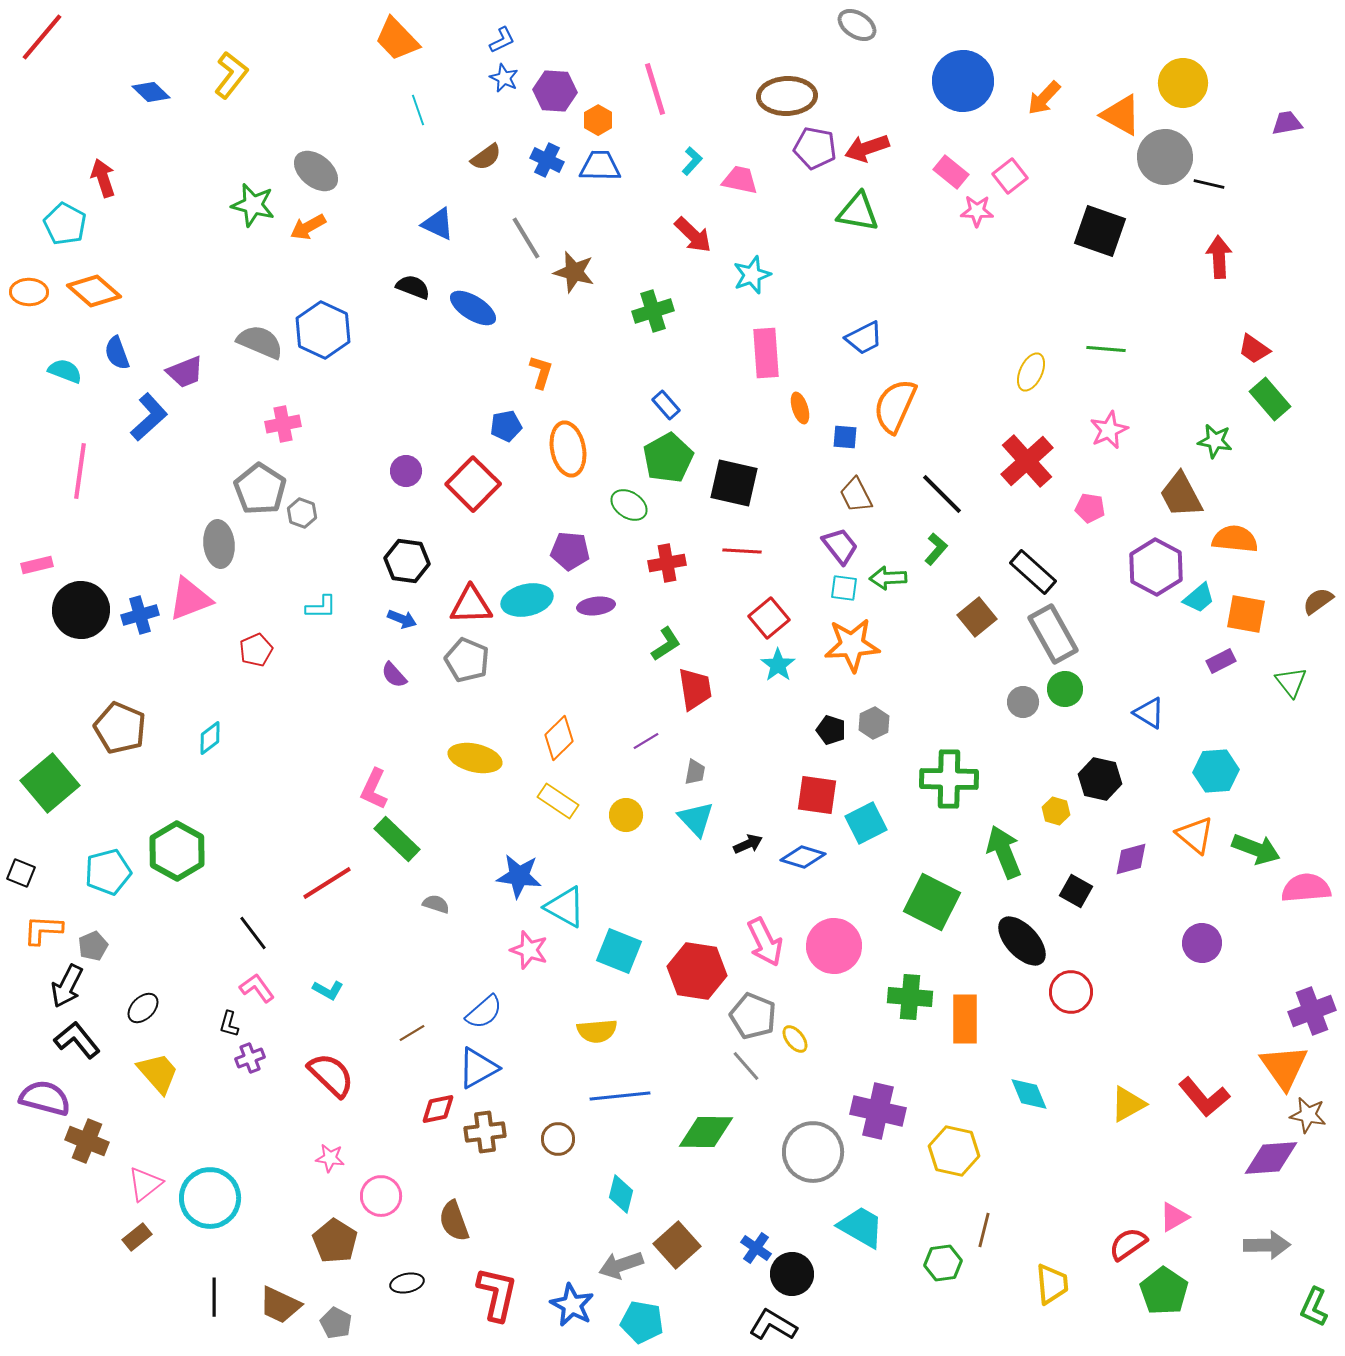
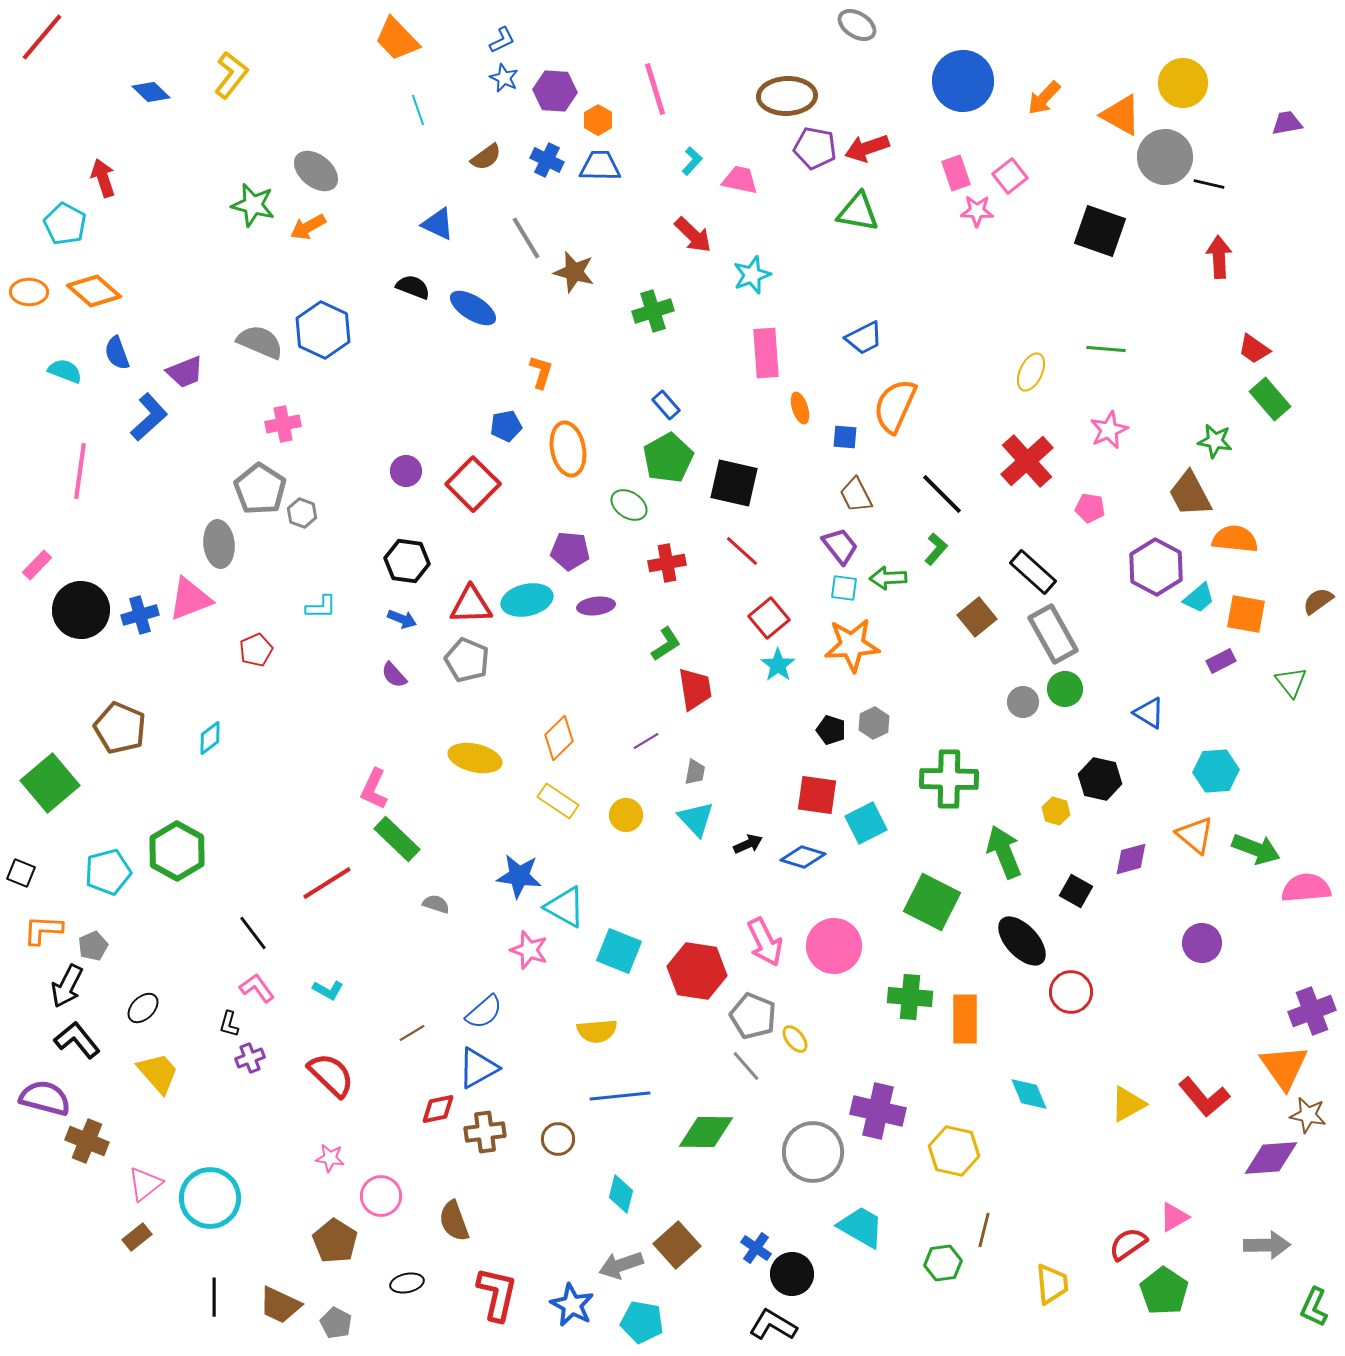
pink rectangle at (951, 172): moved 5 px right, 1 px down; rotated 32 degrees clockwise
brown trapezoid at (1181, 495): moved 9 px right, 1 px up
red line at (742, 551): rotated 39 degrees clockwise
pink rectangle at (37, 565): rotated 32 degrees counterclockwise
